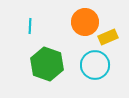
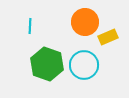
cyan circle: moved 11 px left
